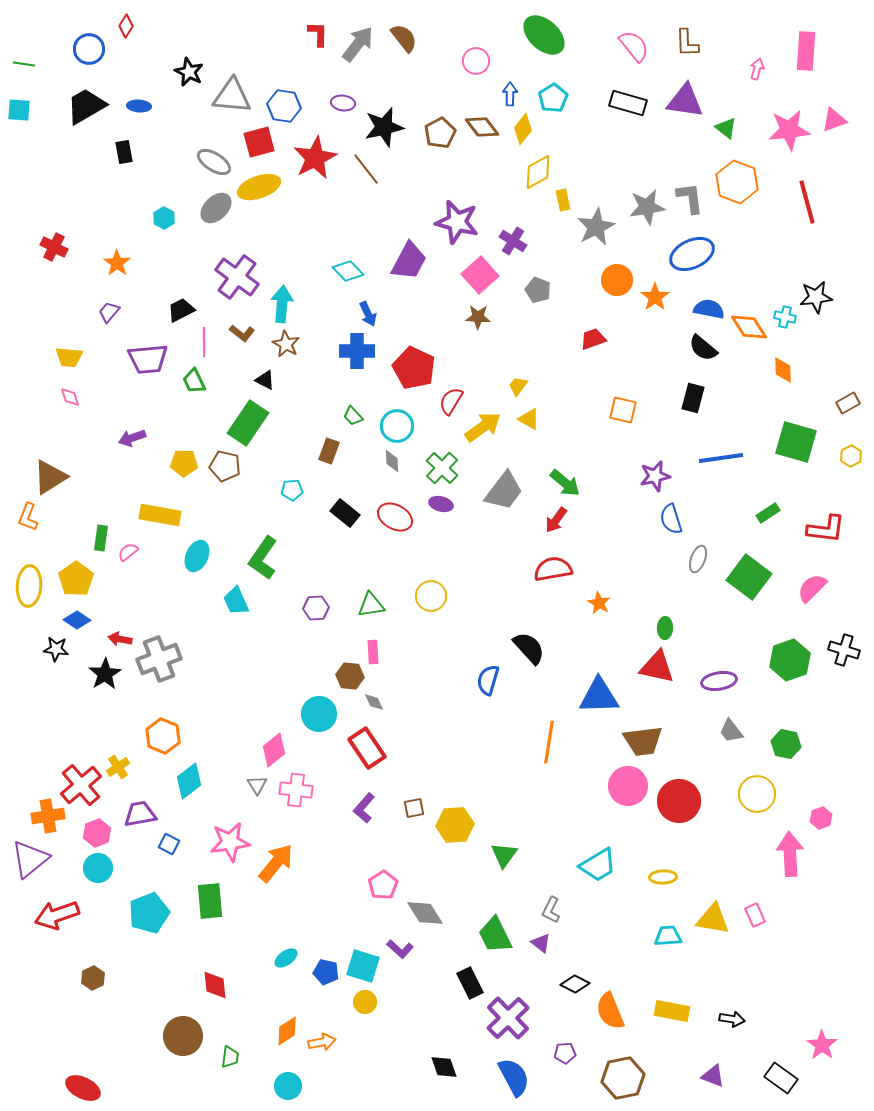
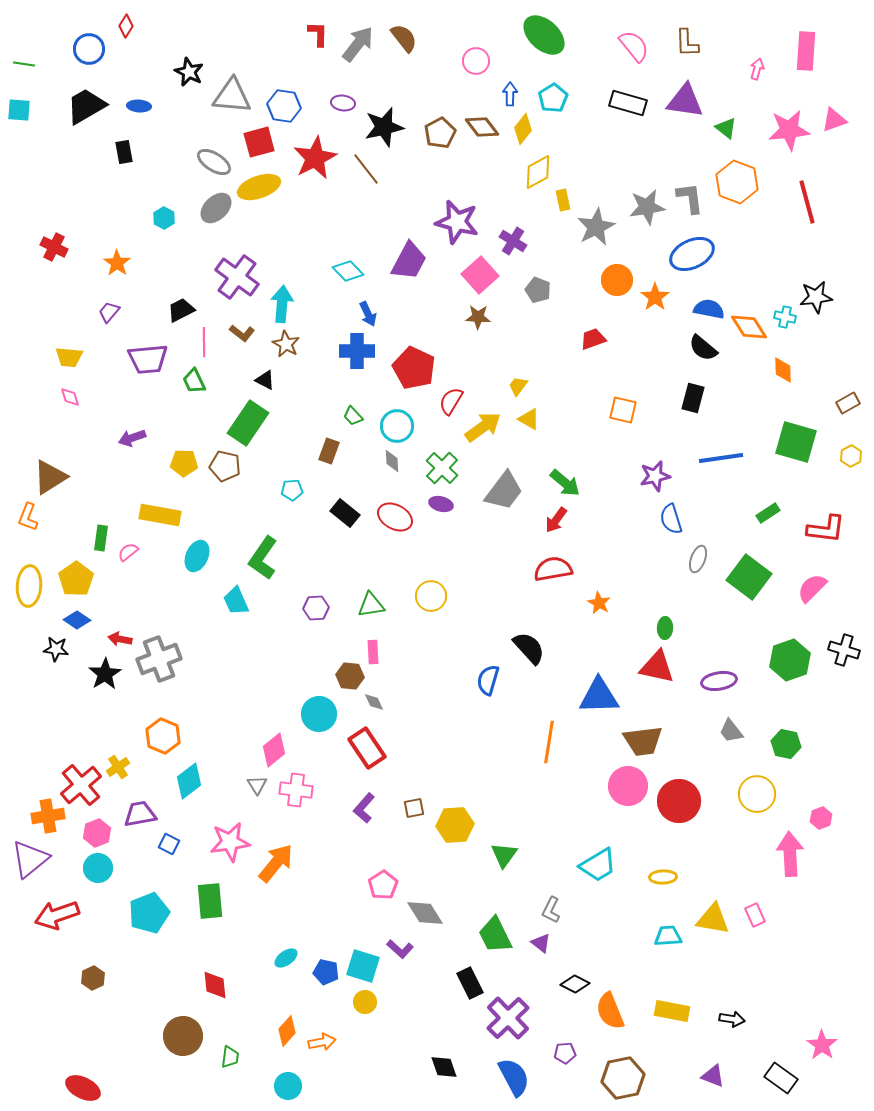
orange diamond at (287, 1031): rotated 16 degrees counterclockwise
